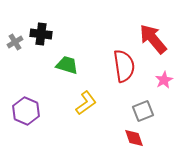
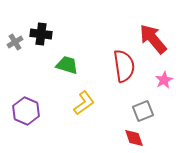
yellow L-shape: moved 2 px left
